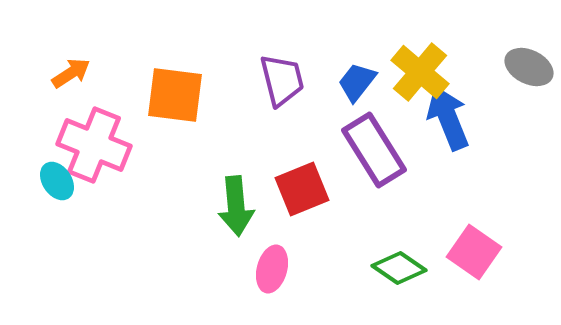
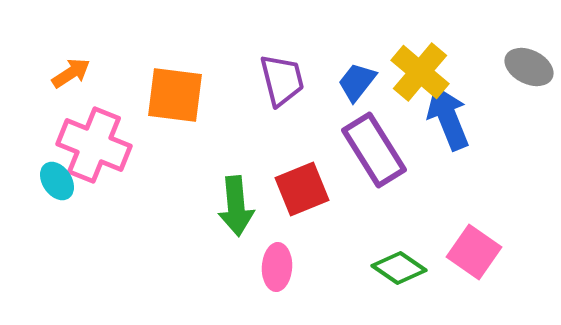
pink ellipse: moved 5 px right, 2 px up; rotated 12 degrees counterclockwise
